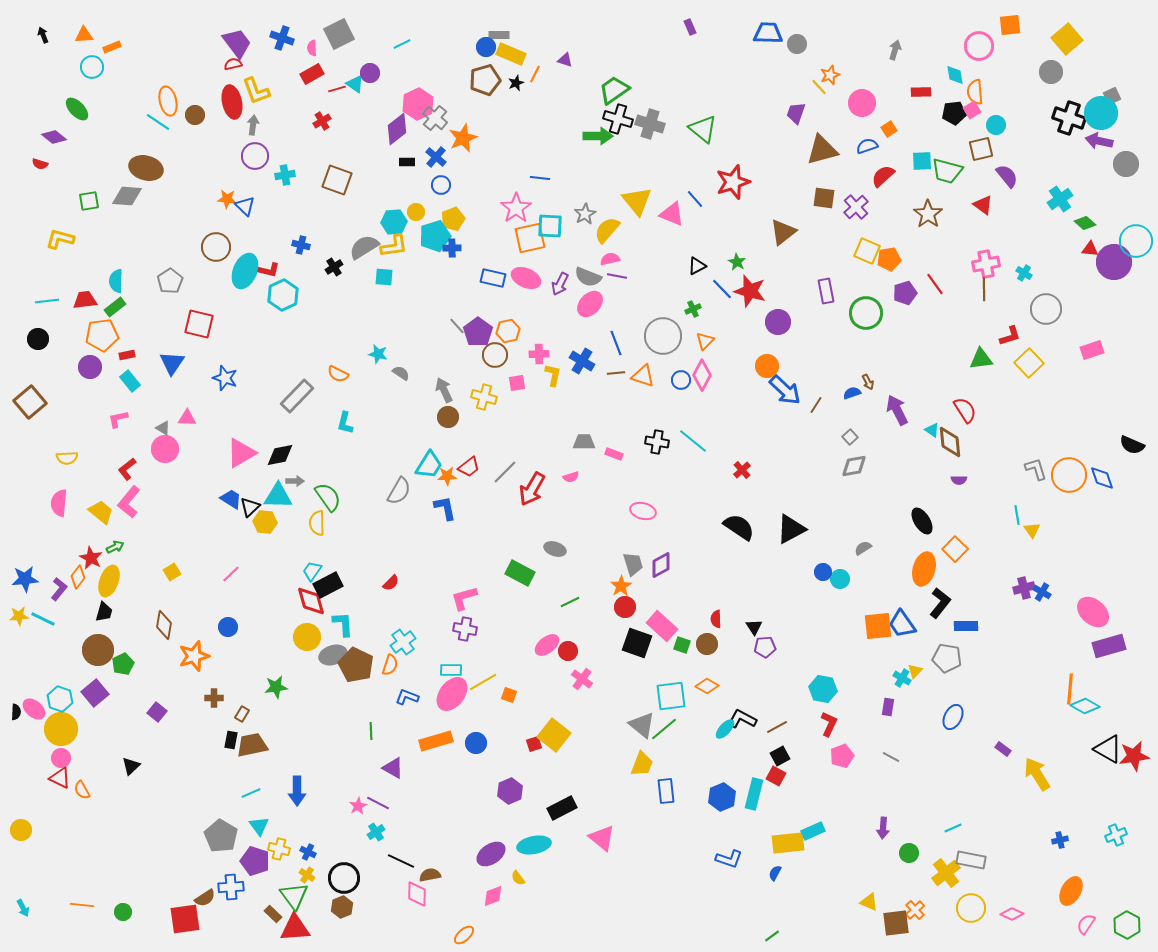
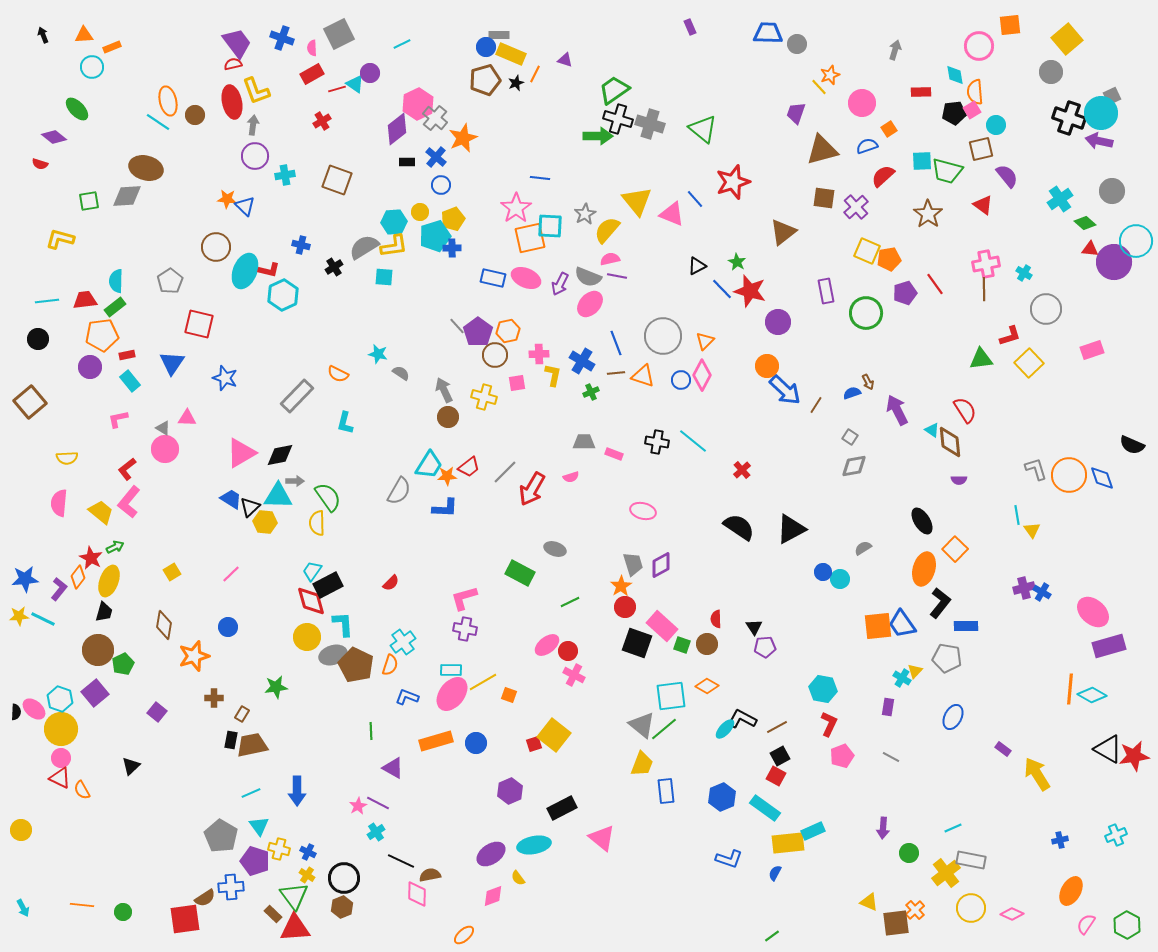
gray circle at (1126, 164): moved 14 px left, 27 px down
gray diamond at (127, 196): rotated 8 degrees counterclockwise
yellow circle at (416, 212): moved 4 px right
green cross at (693, 309): moved 102 px left, 83 px down
gray square at (850, 437): rotated 14 degrees counterclockwise
blue L-shape at (445, 508): rotated 104 degrees clockwise
pink cross at (582, 679): moved 8 px left, 4 px up; rotated 10 degrees counterclockwise
cyan diamond at (1085, 706): moved 7 px right, 11 px up
cyan rectangle at (754, 794): moved 11 px right, 14 px down; rotated 68 degrees counterclockwise
